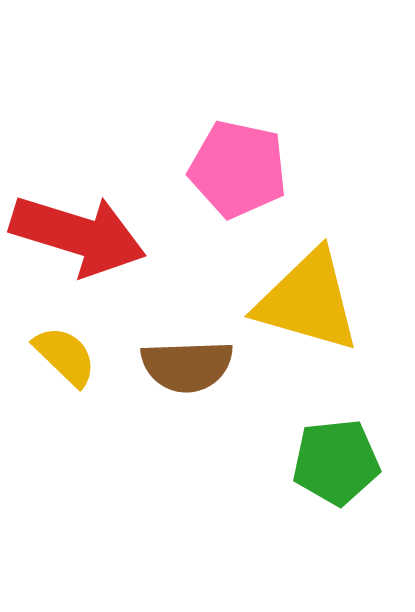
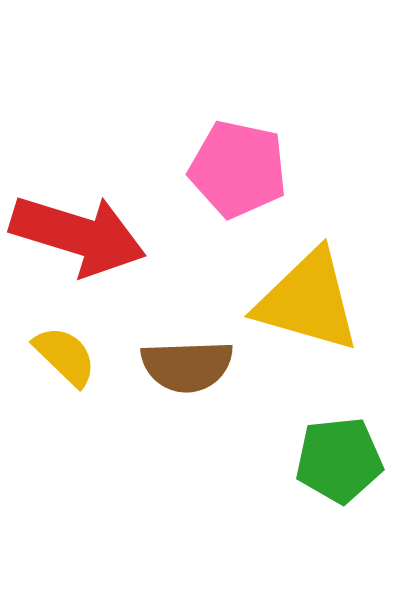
green pentagon: moved 3 px right, 2 px up
